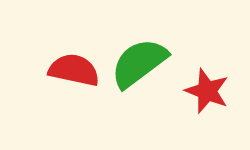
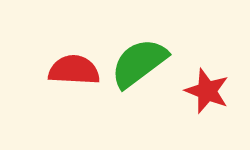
red semicircle: rotated 9 degrees counterclockwise
